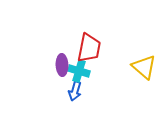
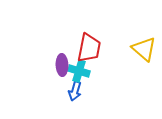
yellow triangle: moved 18 px up
